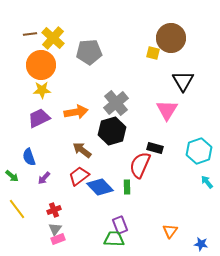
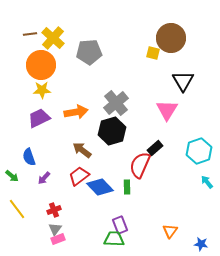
black rectangle: rotated 56 degrees counterclockwise
